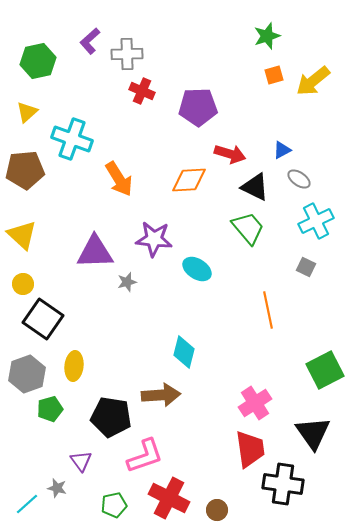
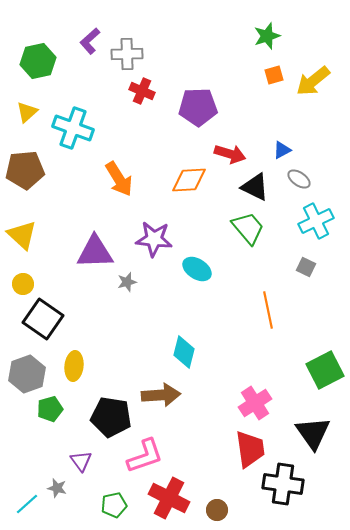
cyan cross at (72, 139): moved 1 px right, 11 px up
